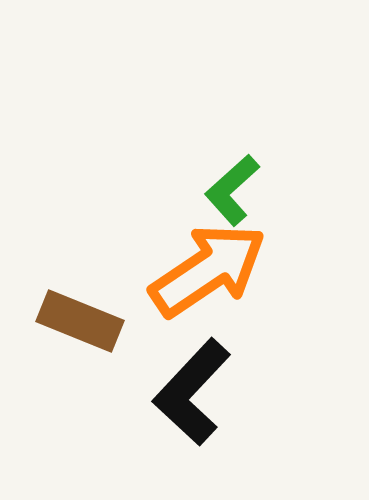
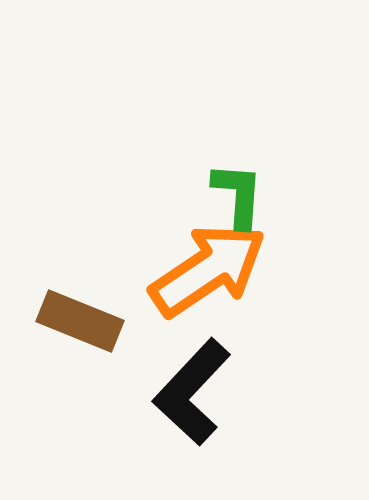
green L-shape: moved 6 px right, 5 px down; rotated 136 degrees clockwise
